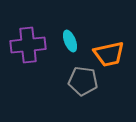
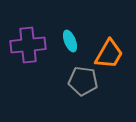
orange trapezoid: rotated 48 degrees counterclockwise
